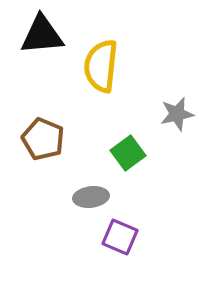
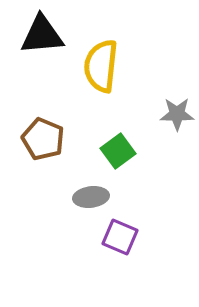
gray star: rotated 12 degrees clockwise
green square: moved 10 px left, 2 px up
